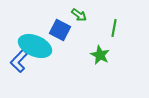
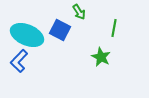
green arrow: moved 3 px up; rotated 21 degrees clockwise
cyan ellipse: moved 8 px left, 11 px up
green star: moved 1 px right, 2 px down
